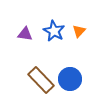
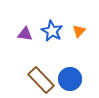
blue star: moved 2 px left
